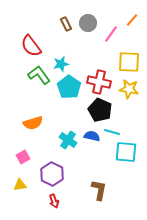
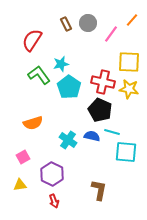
red semicircle: moved 1 px right, 6 px up; rotated 70 degrees clockwise
red cross: moved 4 px right
